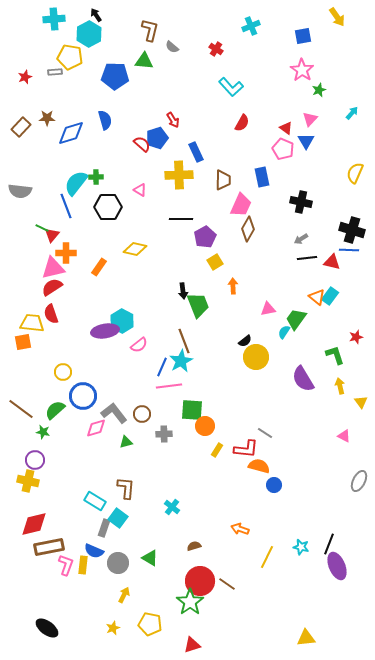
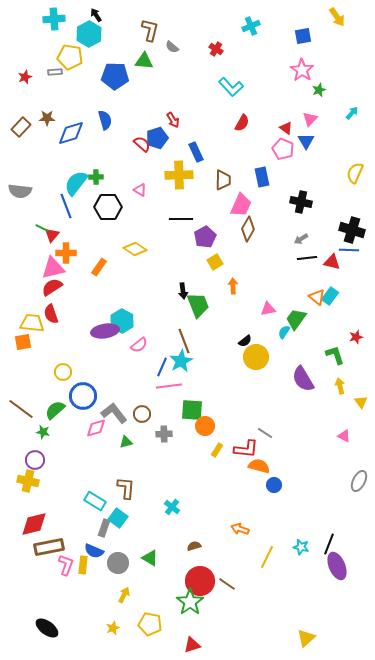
yellow diamond at (135, 249): rotated 20 degrees clockwise
yellow triangle at (306, 638): rotated 36 degrees counterclockwise
